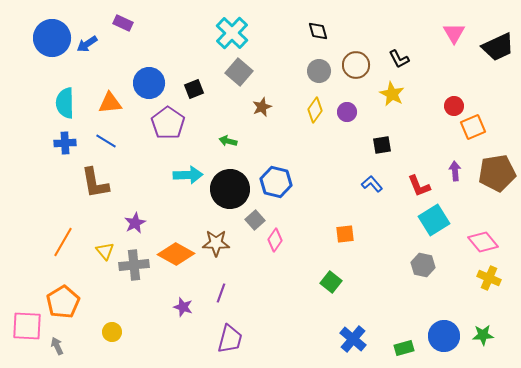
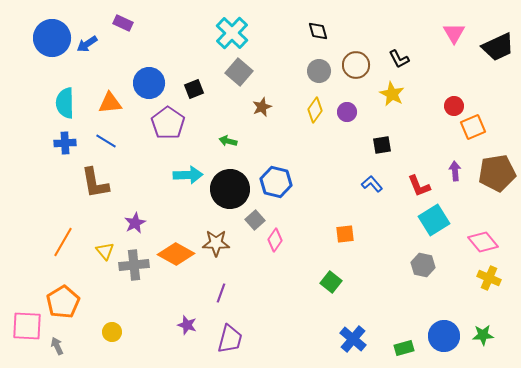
purple star at (183, 307): moved 4 px right, 18 px down
